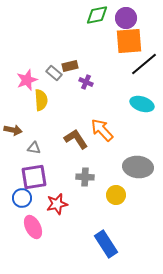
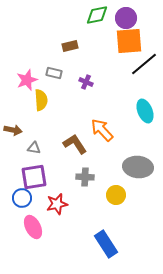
brown rectangle: moved 20 px up
gray rectangle: rotated 28 degrees counterclockwise
cyan ellipse: moved 3 px right, 7 px down; rotated 50 degrees clockwise
brown L-shape: moved 1 px left, 5 px down
